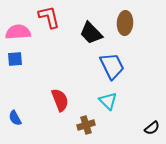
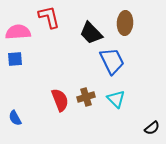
blue trapezoid: moved 5 px up
cyan triangle: moved 8 px right, 2 px up
brown cross: moved 28 px up
